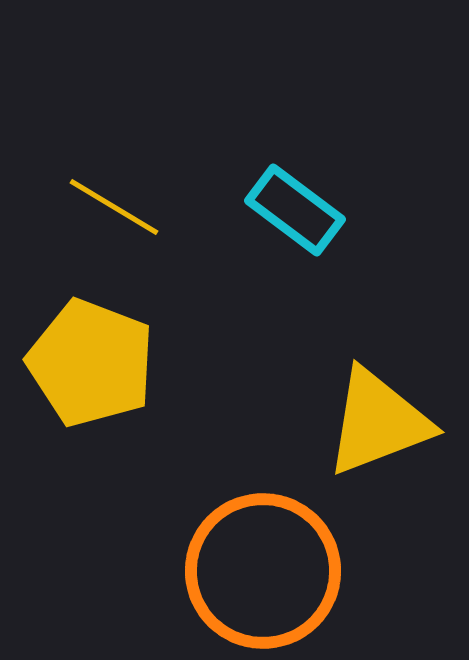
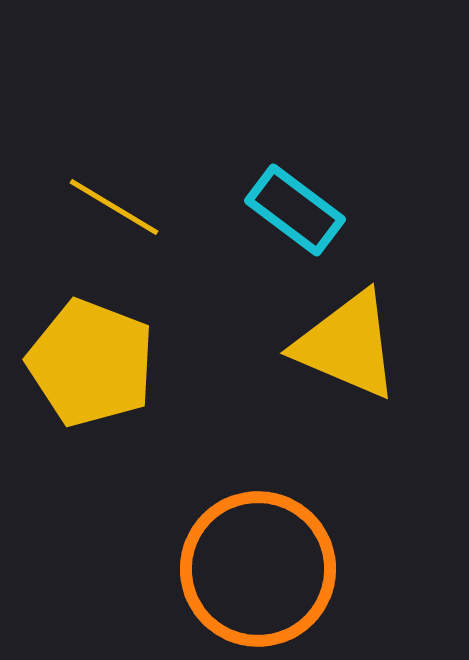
yellow triangle: moved 31 px left, 77 px up; rotated 44 degrees clockwise
orange circle: moved 5 px left, 2 px up
